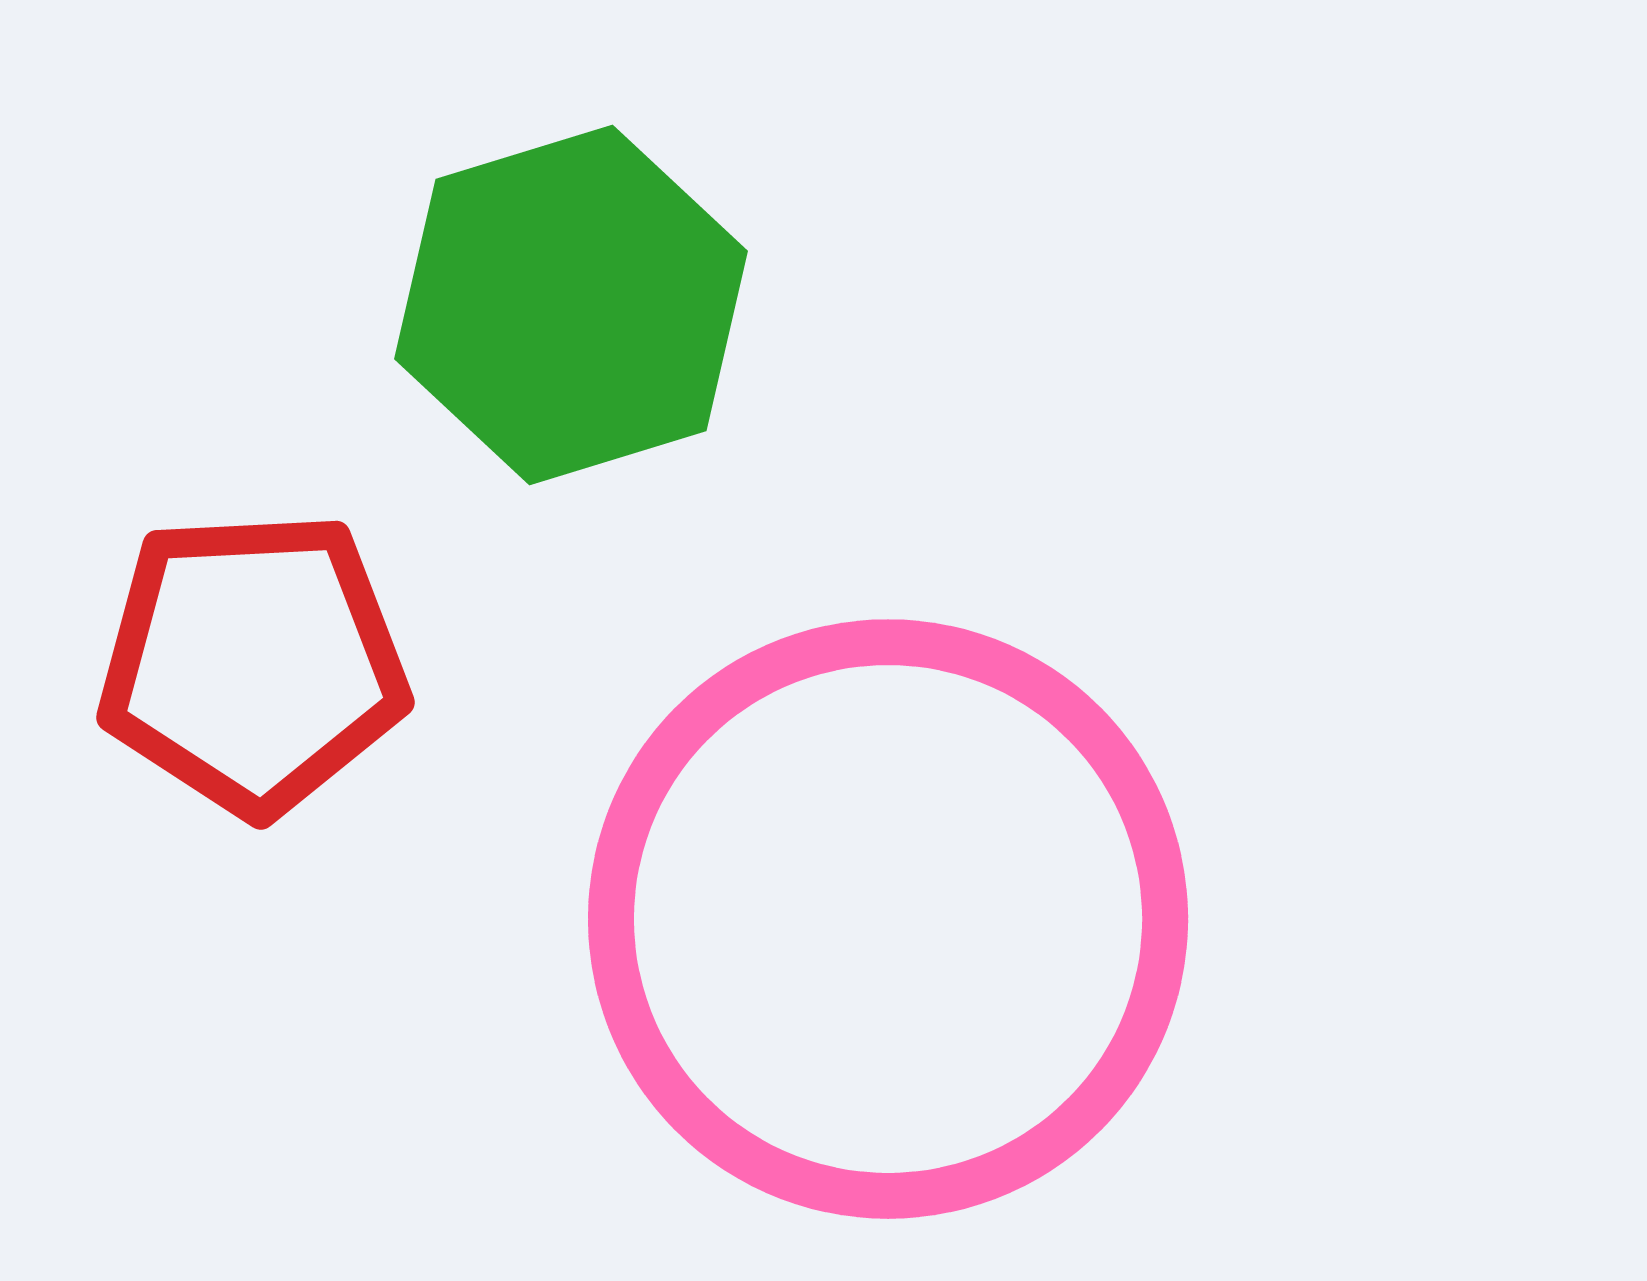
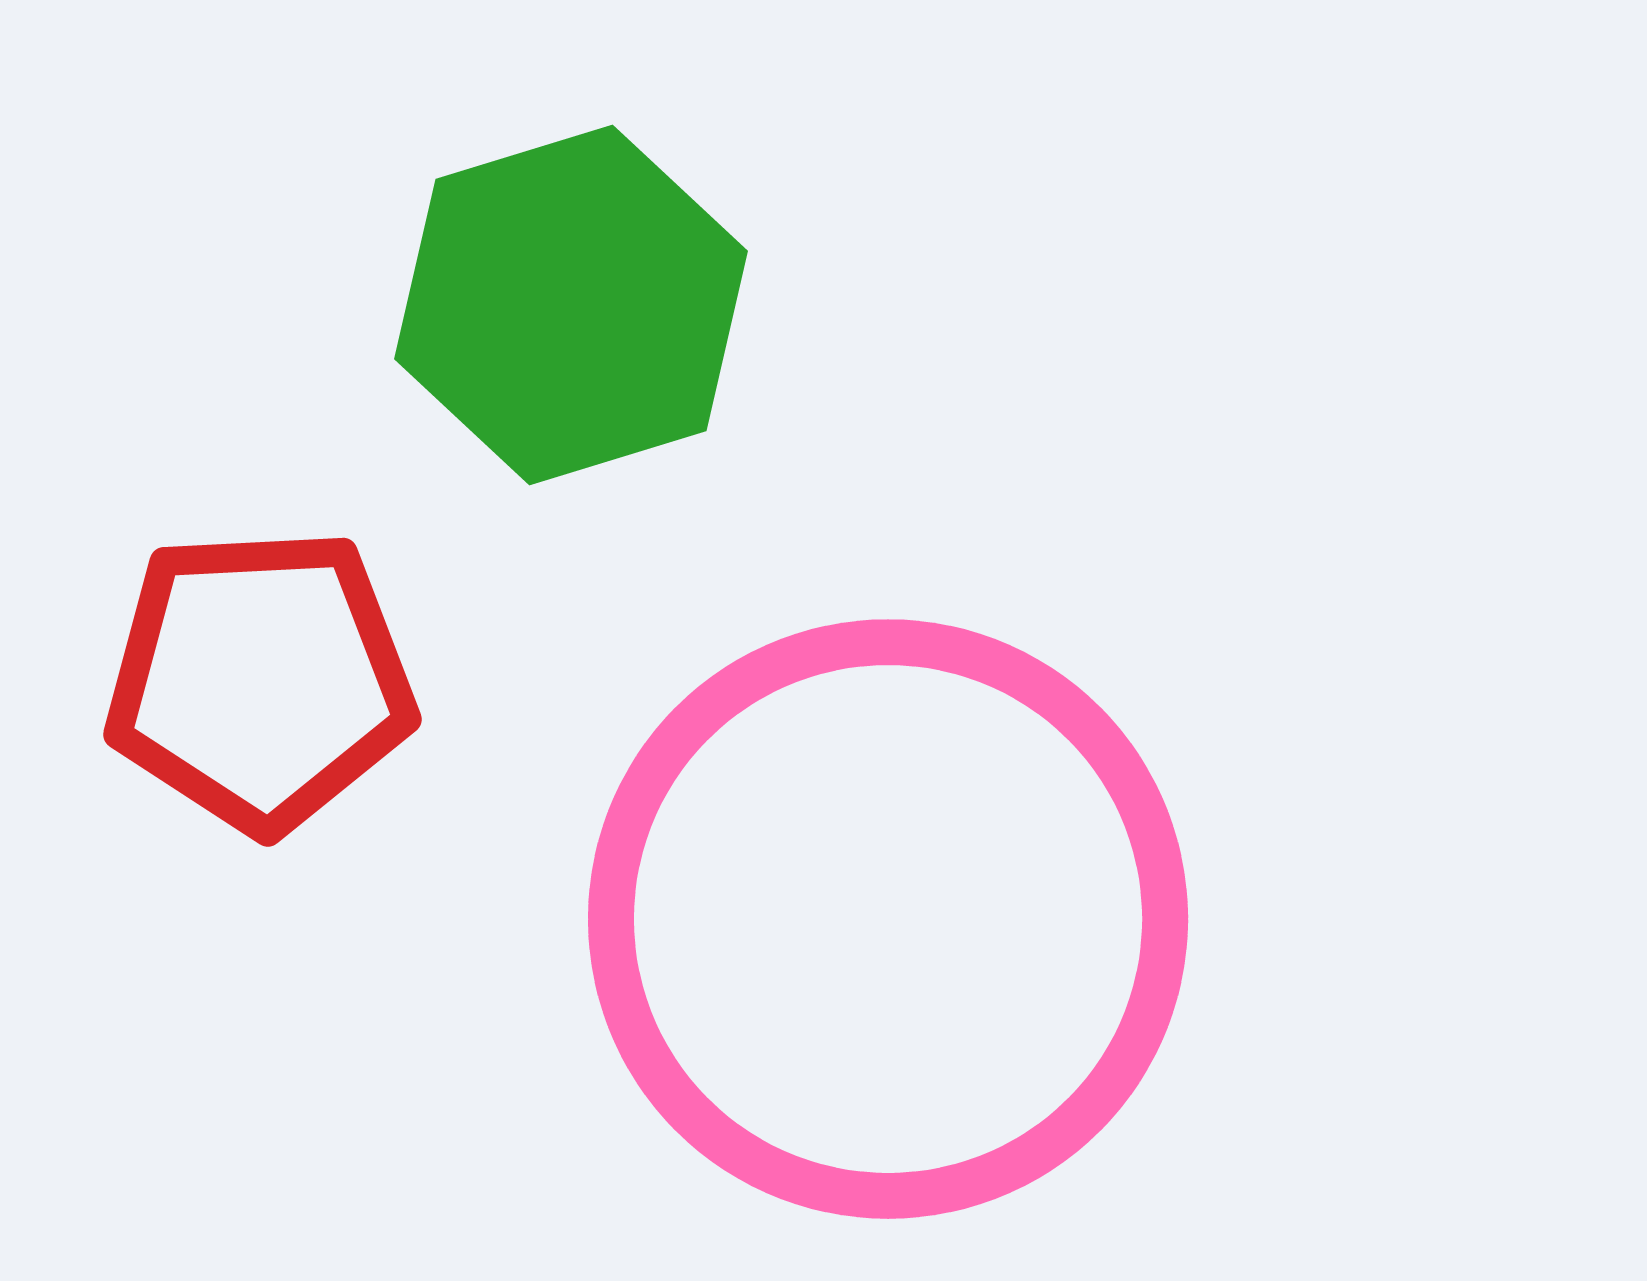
red pentagon: moved 7 px right, 17 px down
